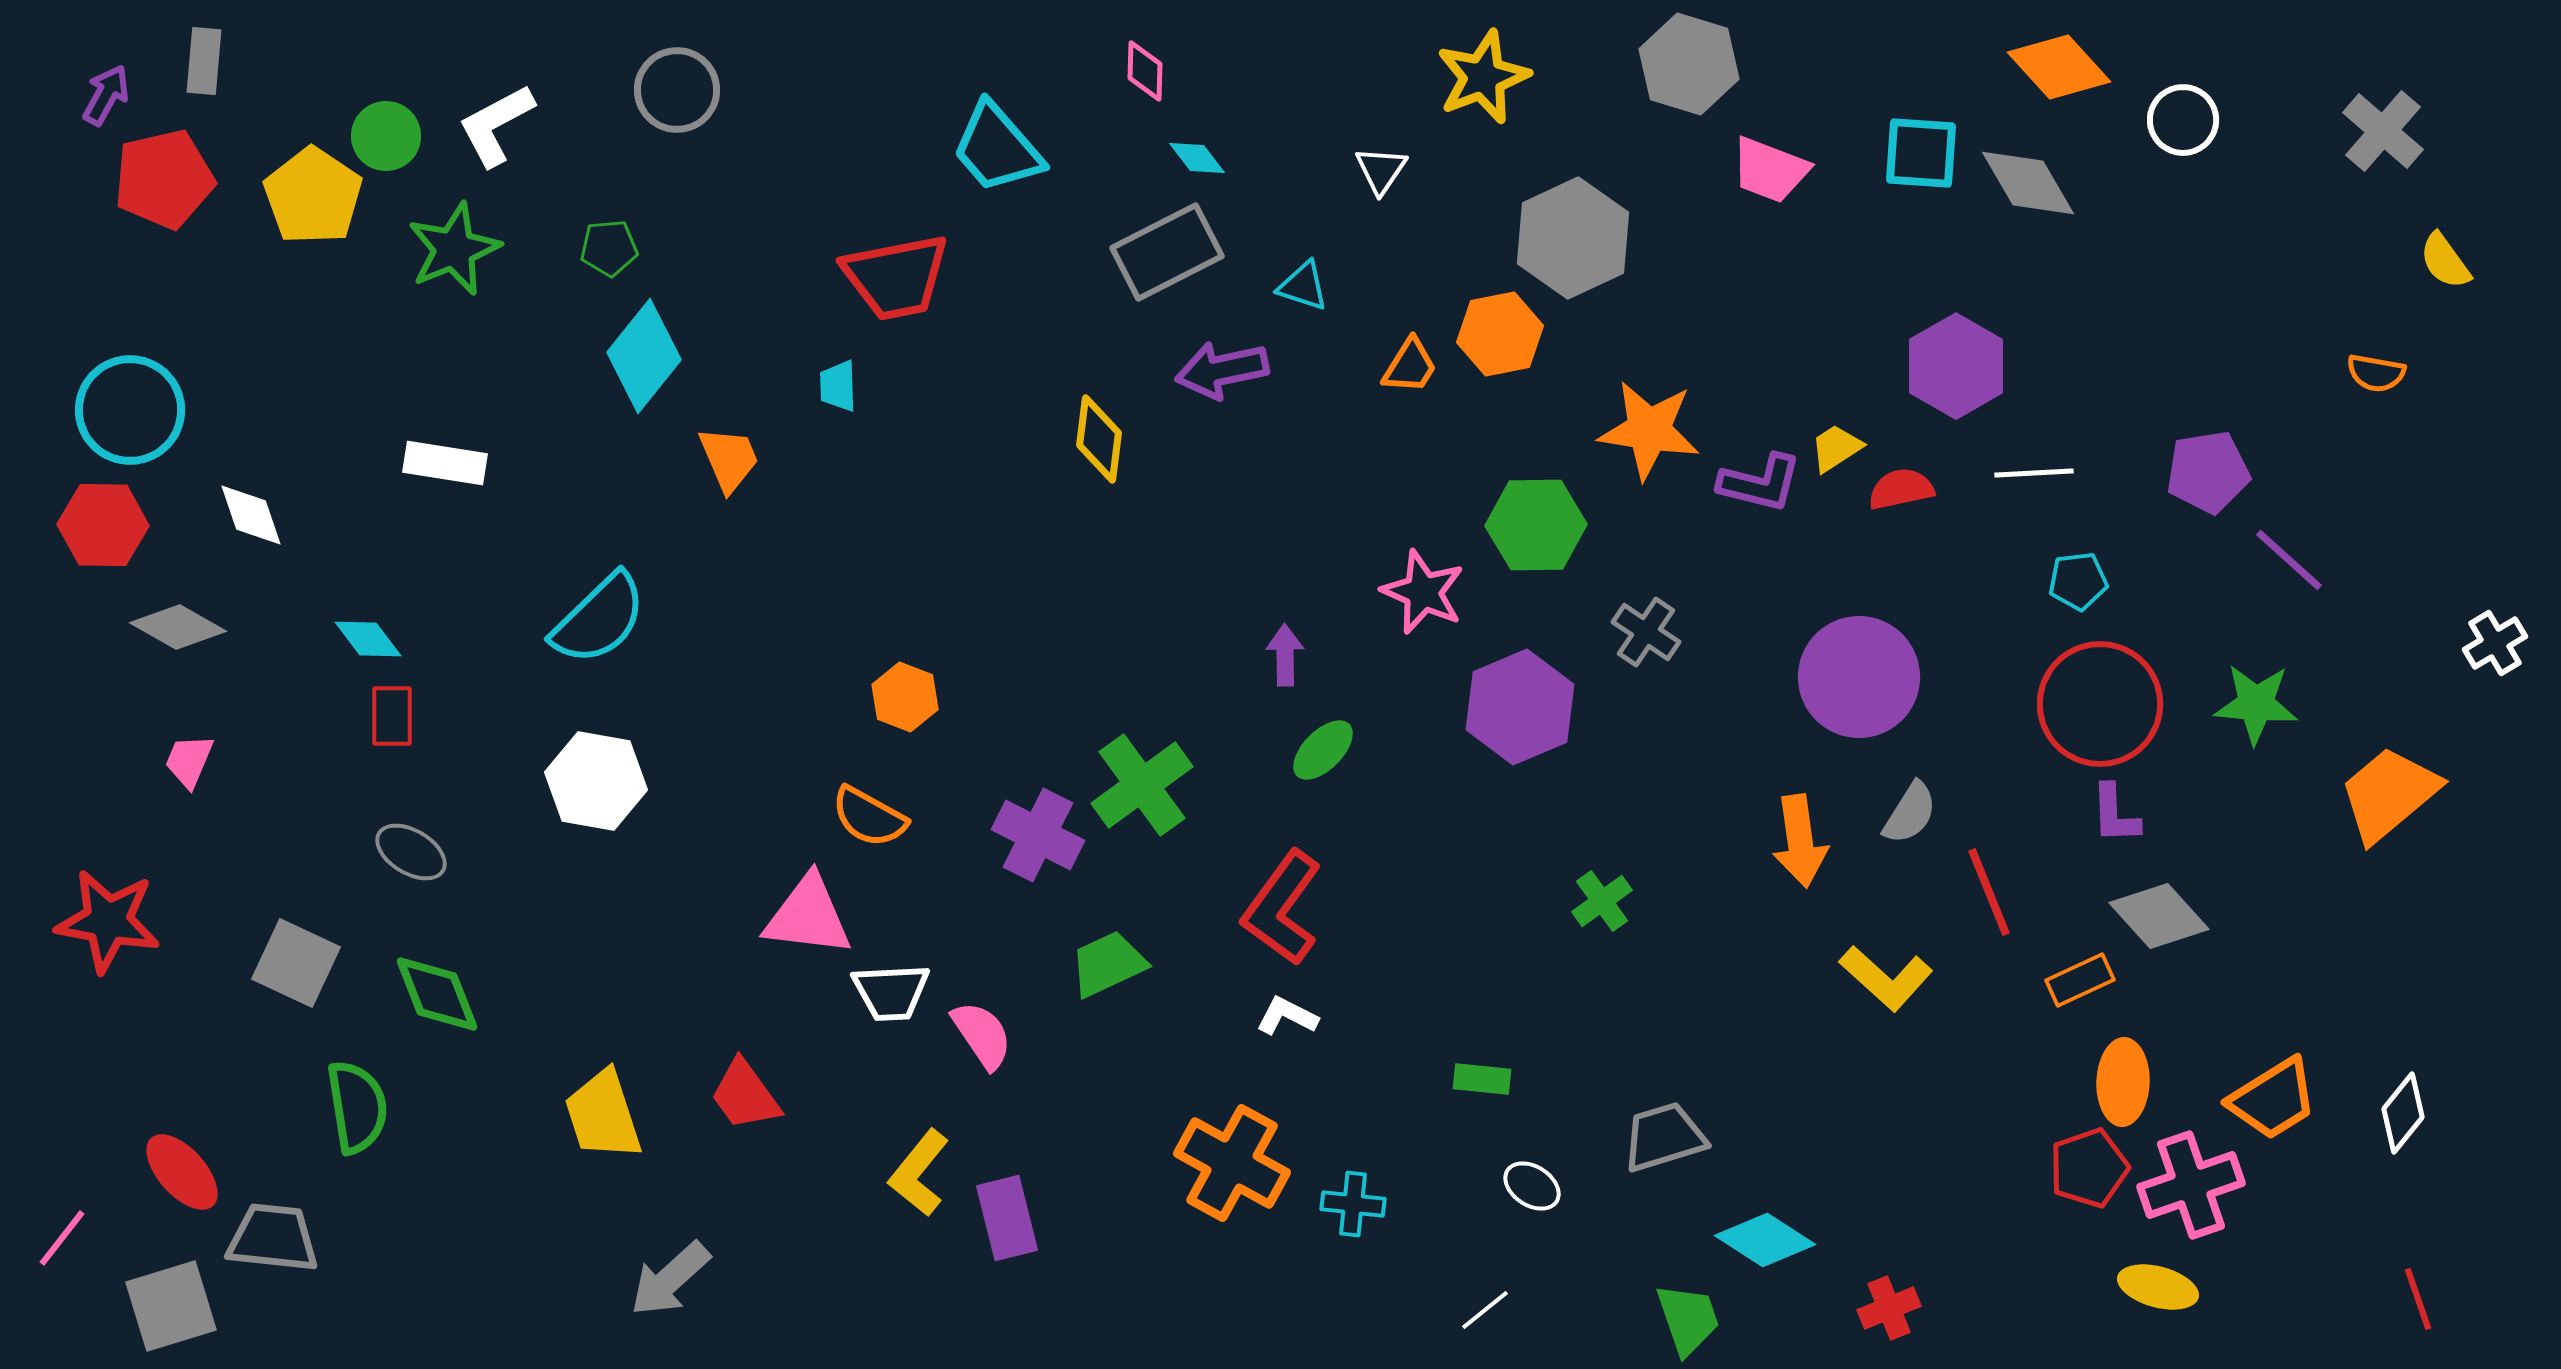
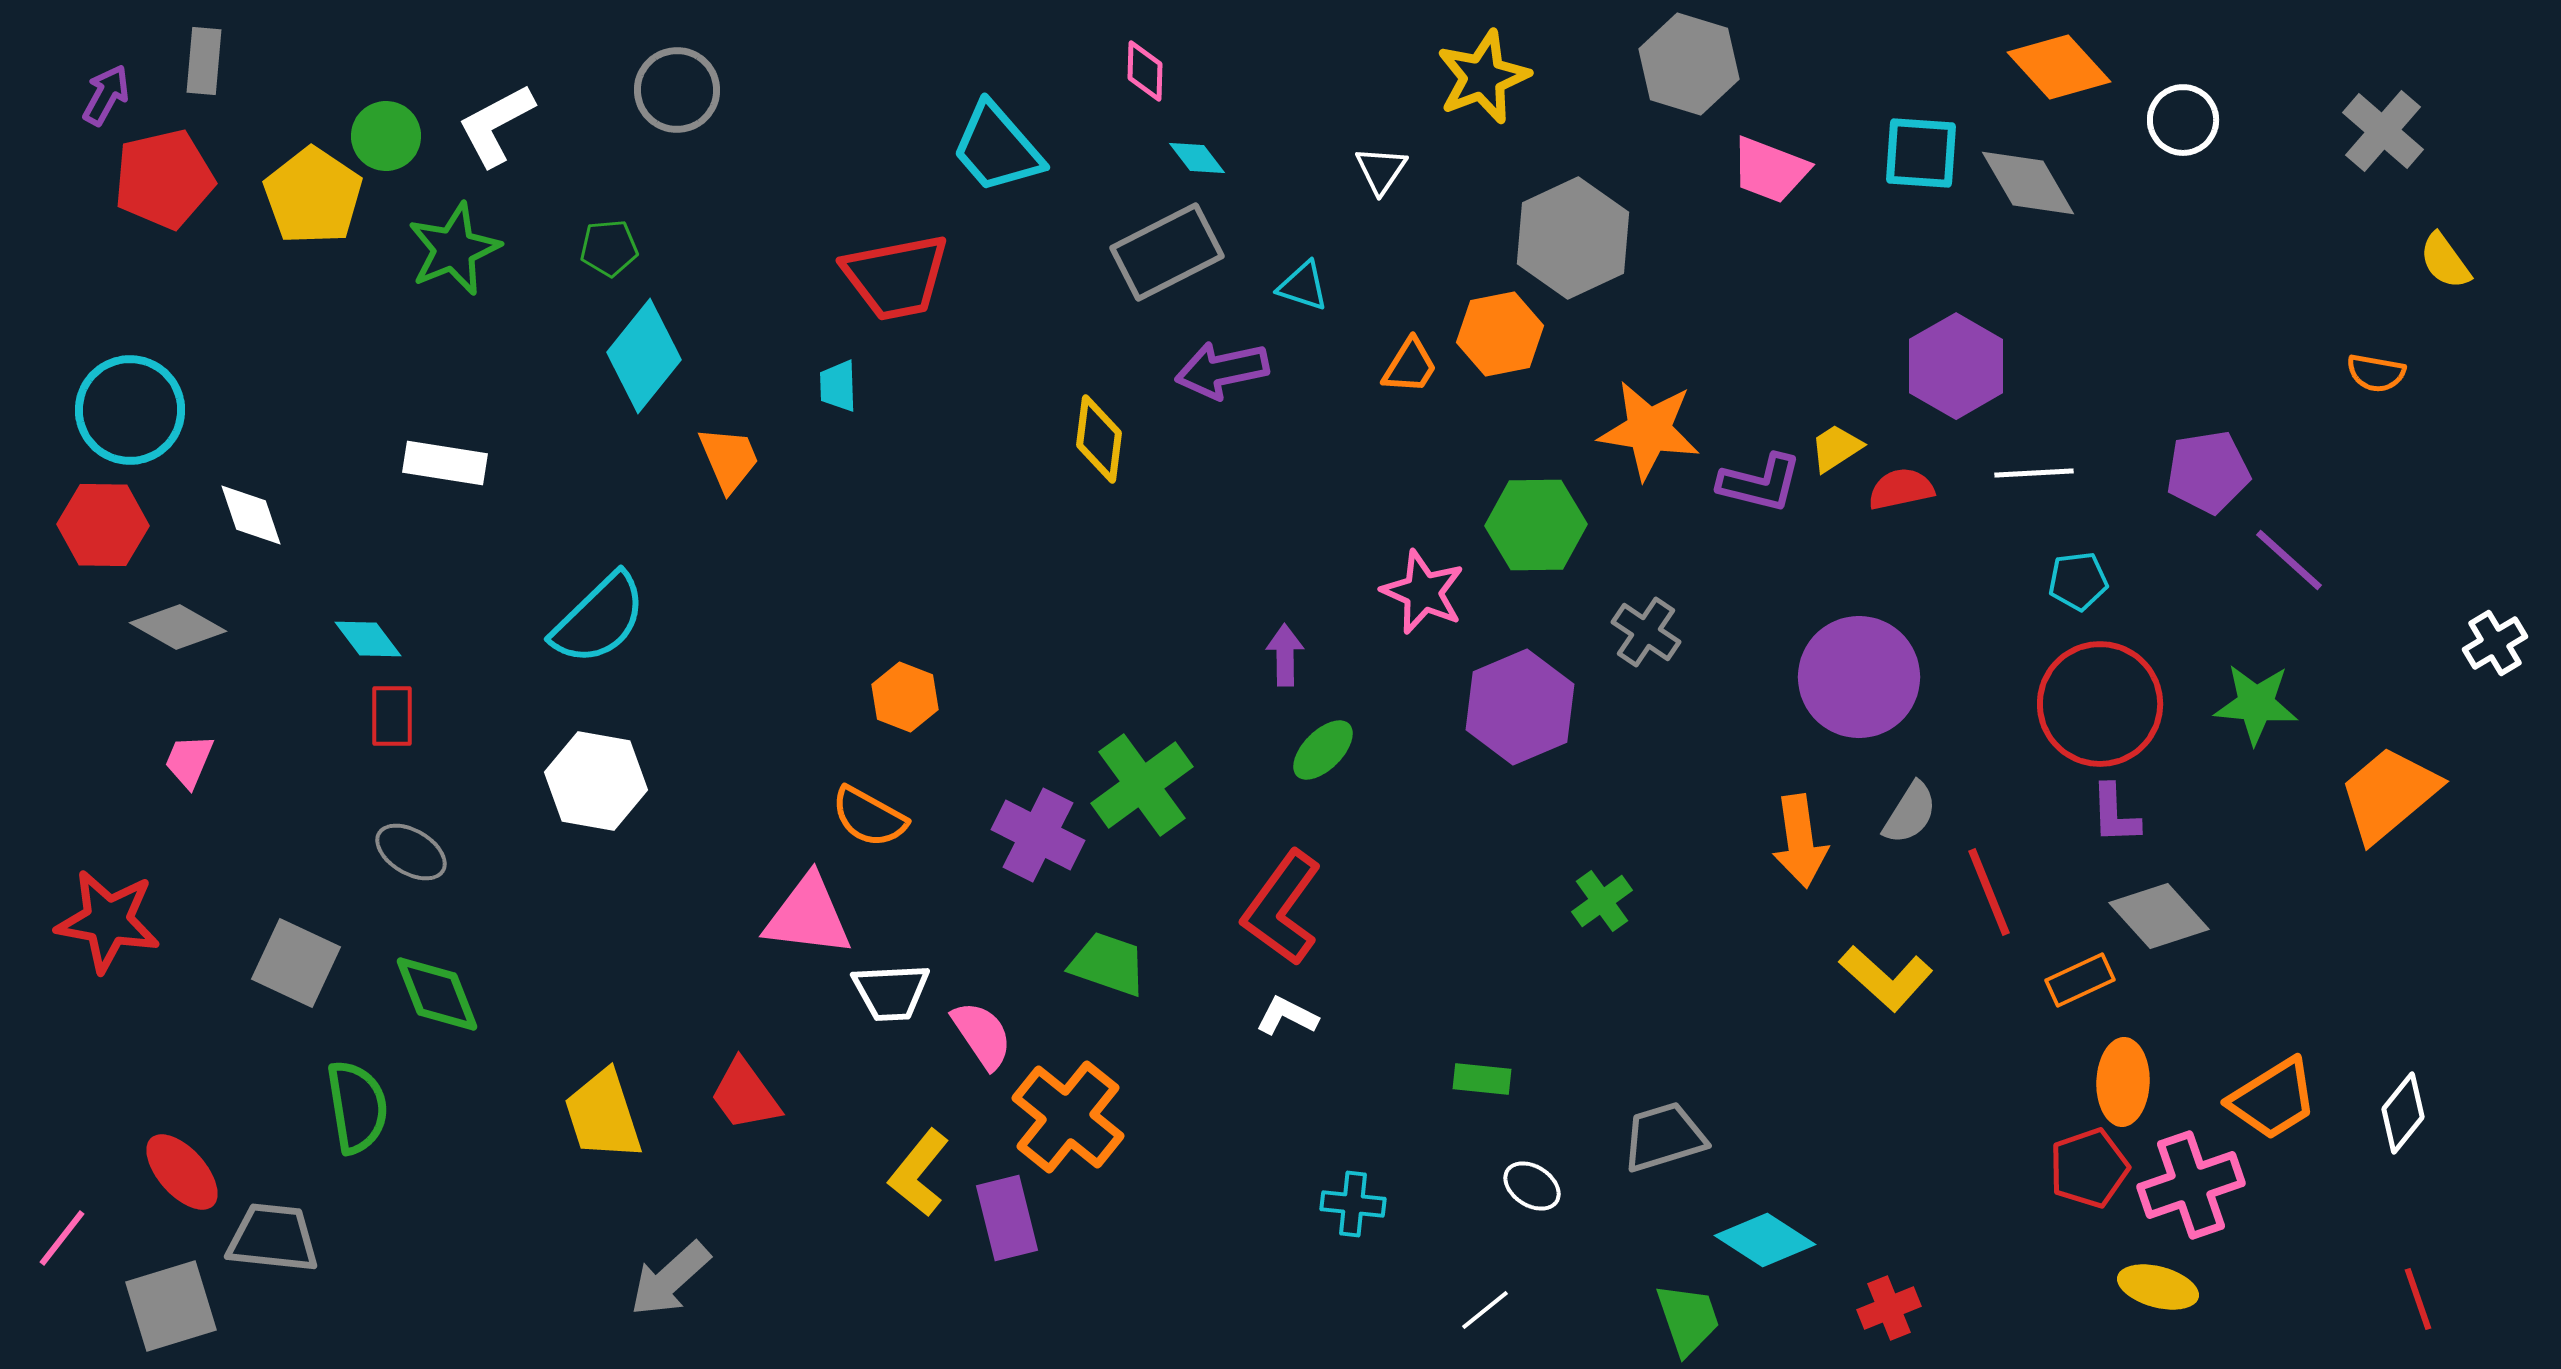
green trapezoid at (1108, 964): rotated 44 degrees clockwise
orange cross at (1232, 1163): moved 164 px left, 46 px up; rotated 10 degrees clockwise
